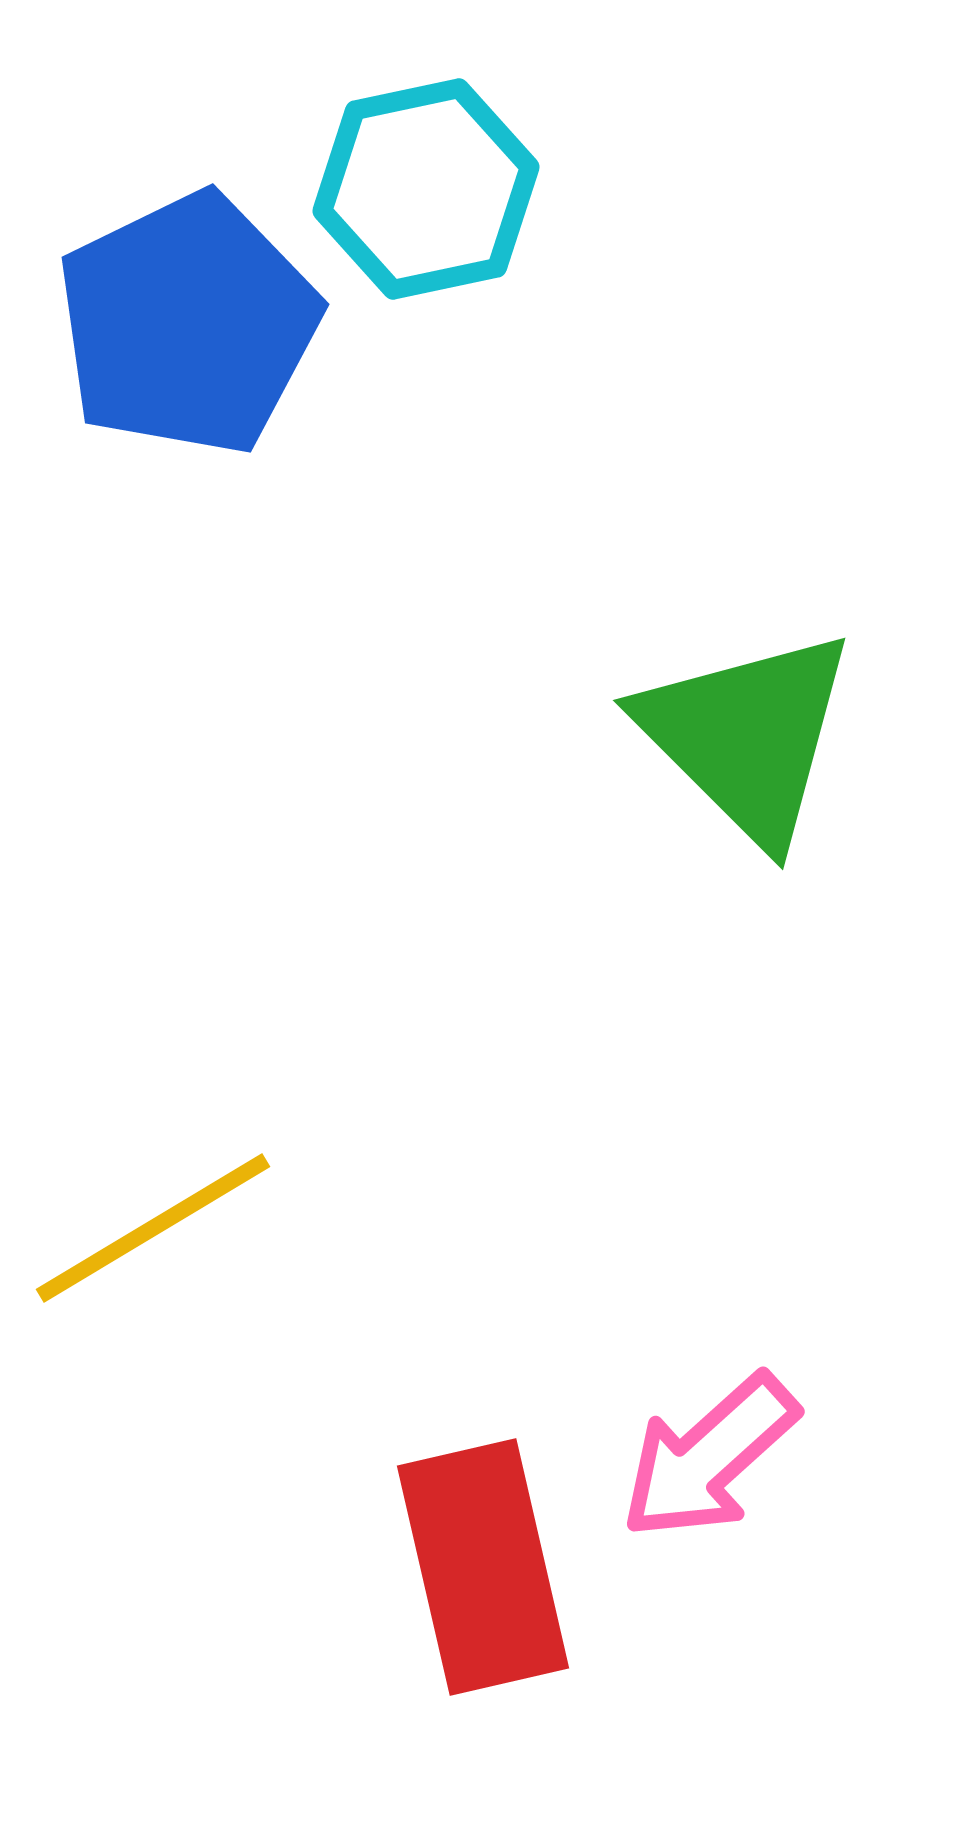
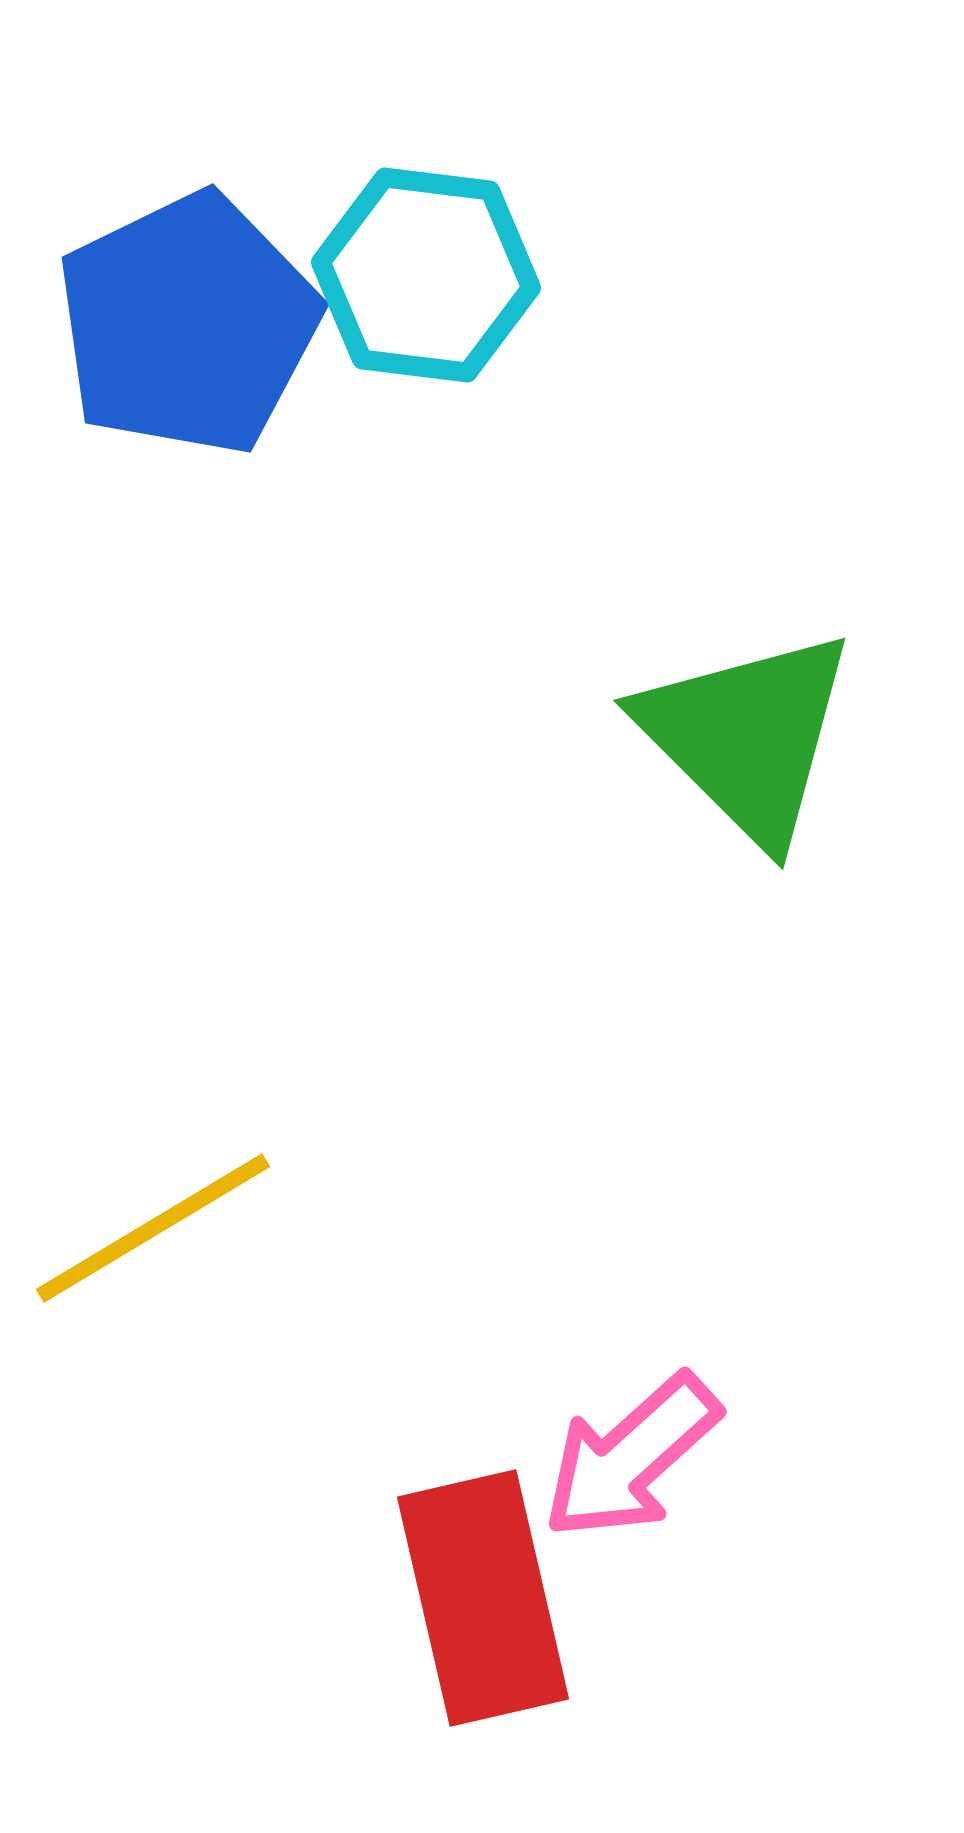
cyan hexagon: moved 86 px down; rotated 19 degrees clockwise
pink arrow: moved 78 px left
red rectangle: moved 31 px down
